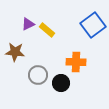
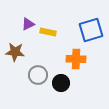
blue square: moved 2 px left, 5 px down; rotated 20 degrees clockwise
yellow rectangle: moved 1 px right, 2 px down; rotated 28 degrees counterclockwise
orange cross: moved 3 px up
